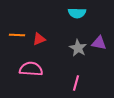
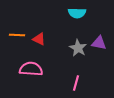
red triangle: rotated 48 degrees clockwise
